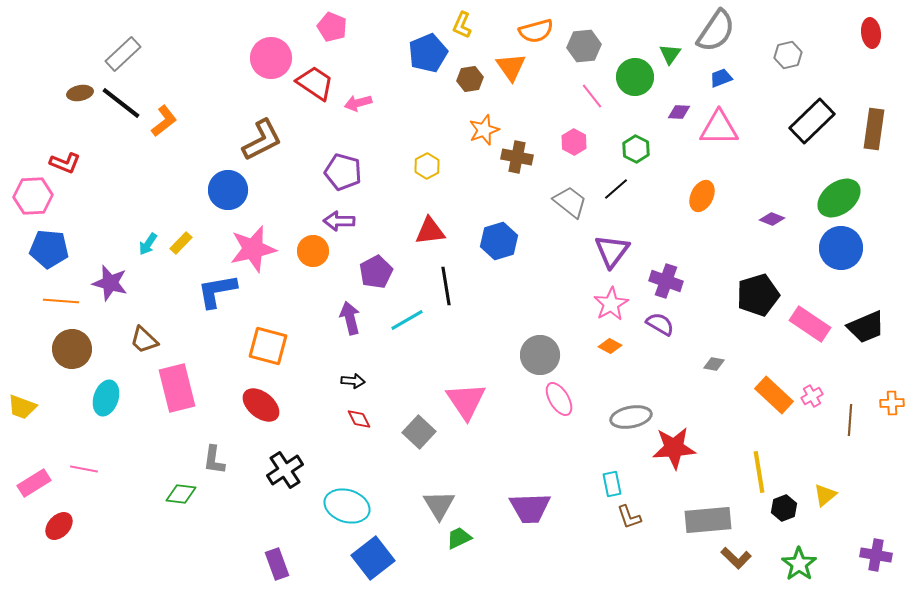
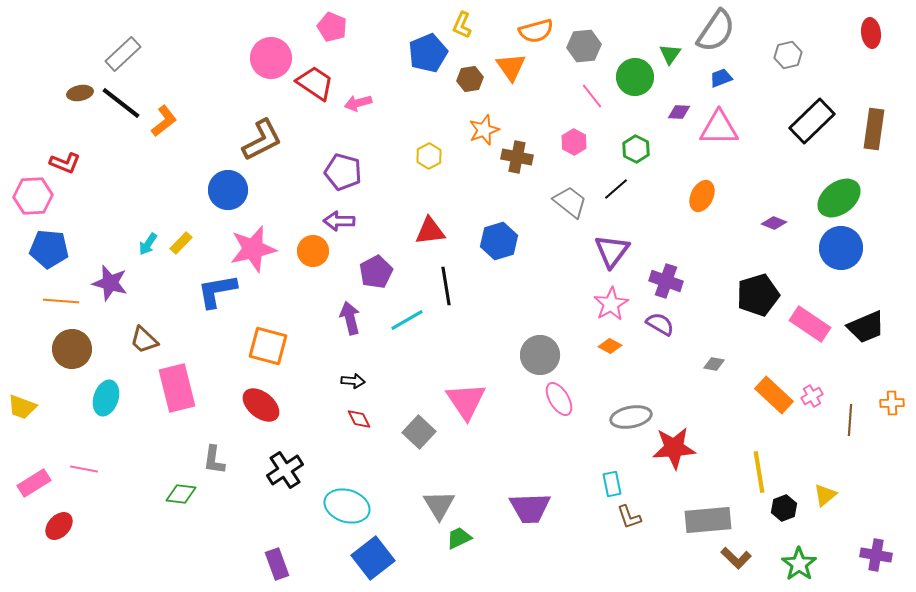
yellow hexagon at (427, 166): moved 2 px right, 10 px up
purple diamond at (772, 219): moved 2 px right, 4 px down
